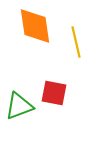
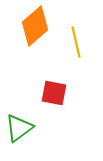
orange diamond: rotated 57 degrees clockwise
green triangle: moved 22 px down; rotated 16 degrees counterclockwise
